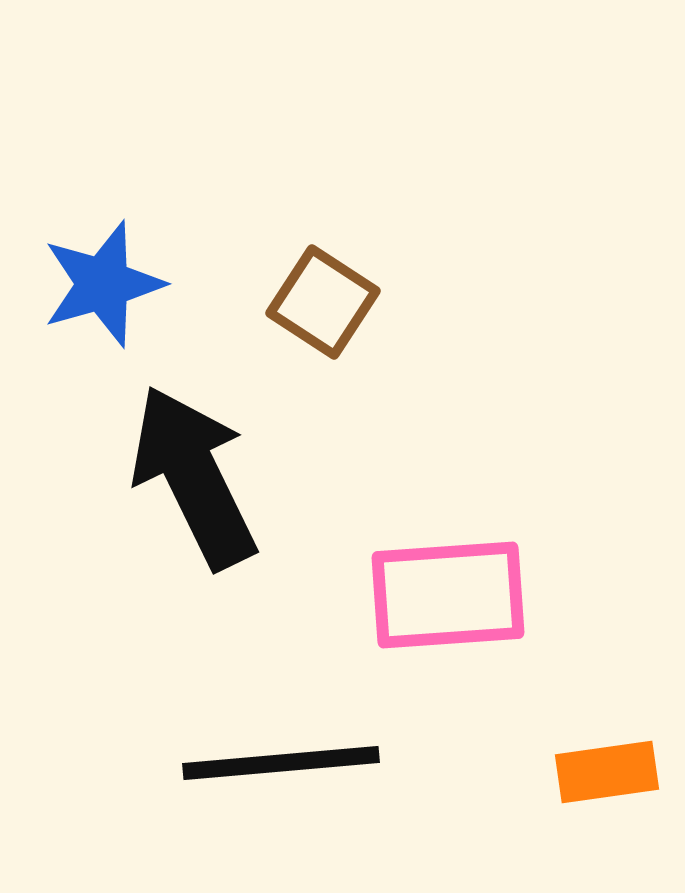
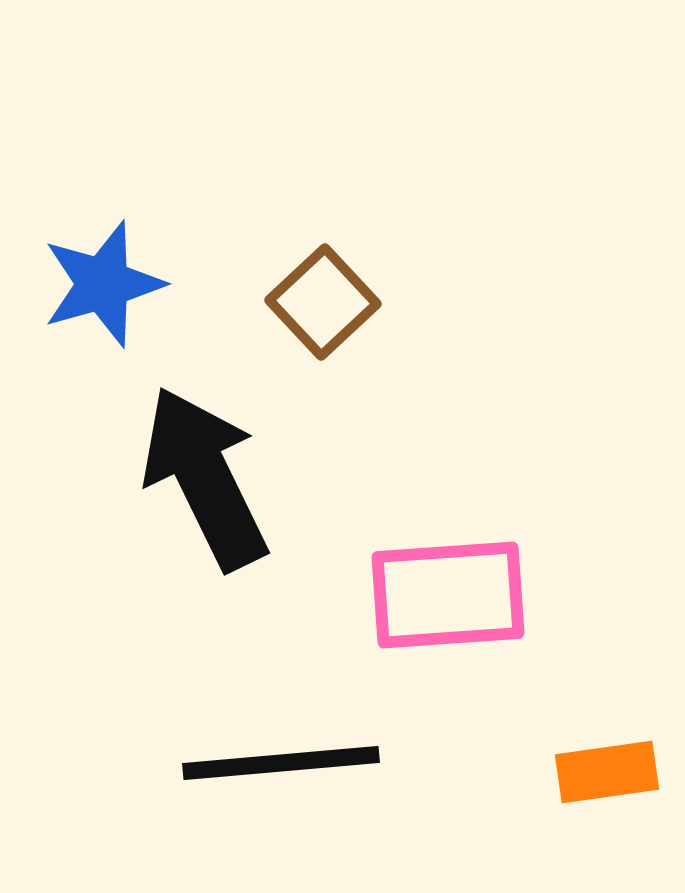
brown square: rotated 14 degrees clockwise
black arrow: moved 11 px right, 1 px down
